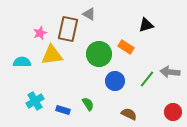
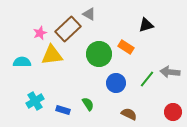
brown rectangle: rotated 35 degrees clockwise
blue circle: moved 1 px right, 2 px down
